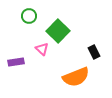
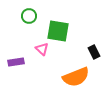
green square: rotated 35 degrees counterclockwise
